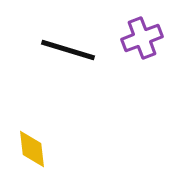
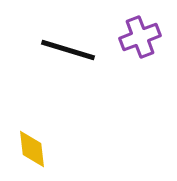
purple cross: moved 2 px left, 1 px up
